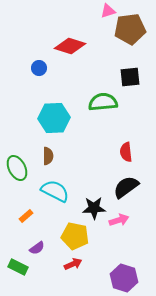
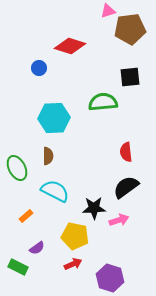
purple hexagon: moved 14 px left
